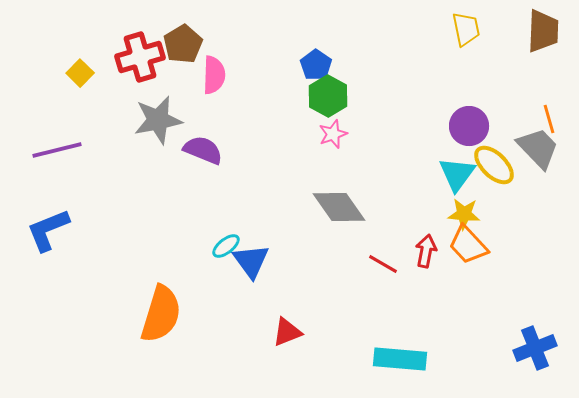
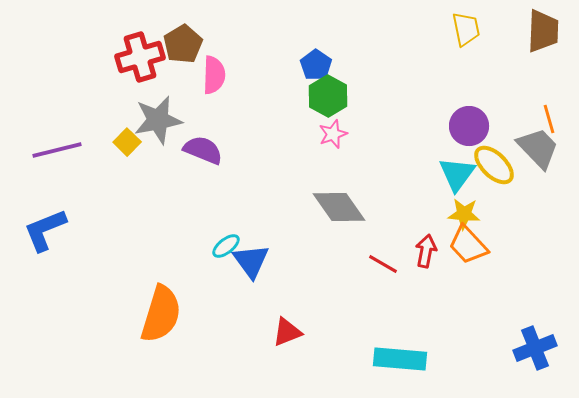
yellow square: moved 47 px right, 69 px down
blue L-shape: moved 3 px left
